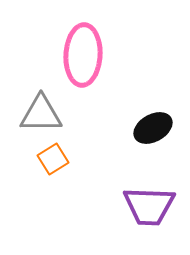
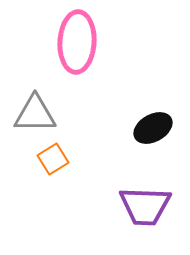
pink ellipse: moved 6 px left, 13 px up
gray triangle: moved 6 px left
purple trapezoid: moved 4 px left
